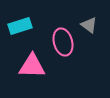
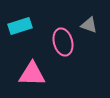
gray triangle: rotated 18 degrees counterclockwise
pink triangle: moved 8 px down
